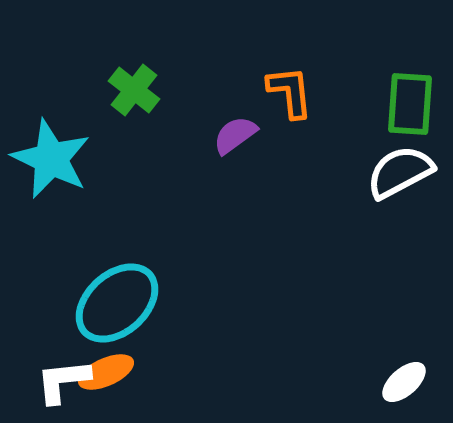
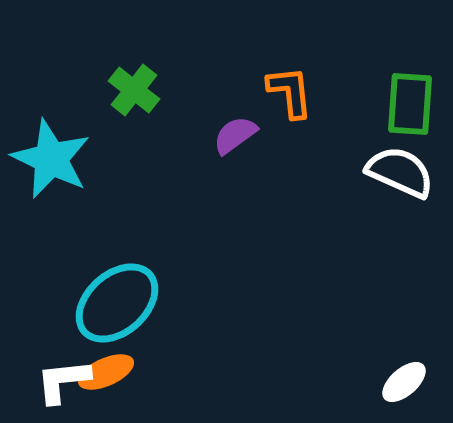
white semicircle: rotated 52 degrees clockwise
